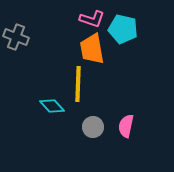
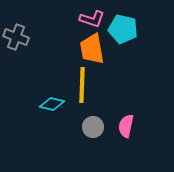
yellow line: moved 4 px right, 1 px down
cyan diamond: moved 2 px up; rotated 35 degrees counterclockwise
